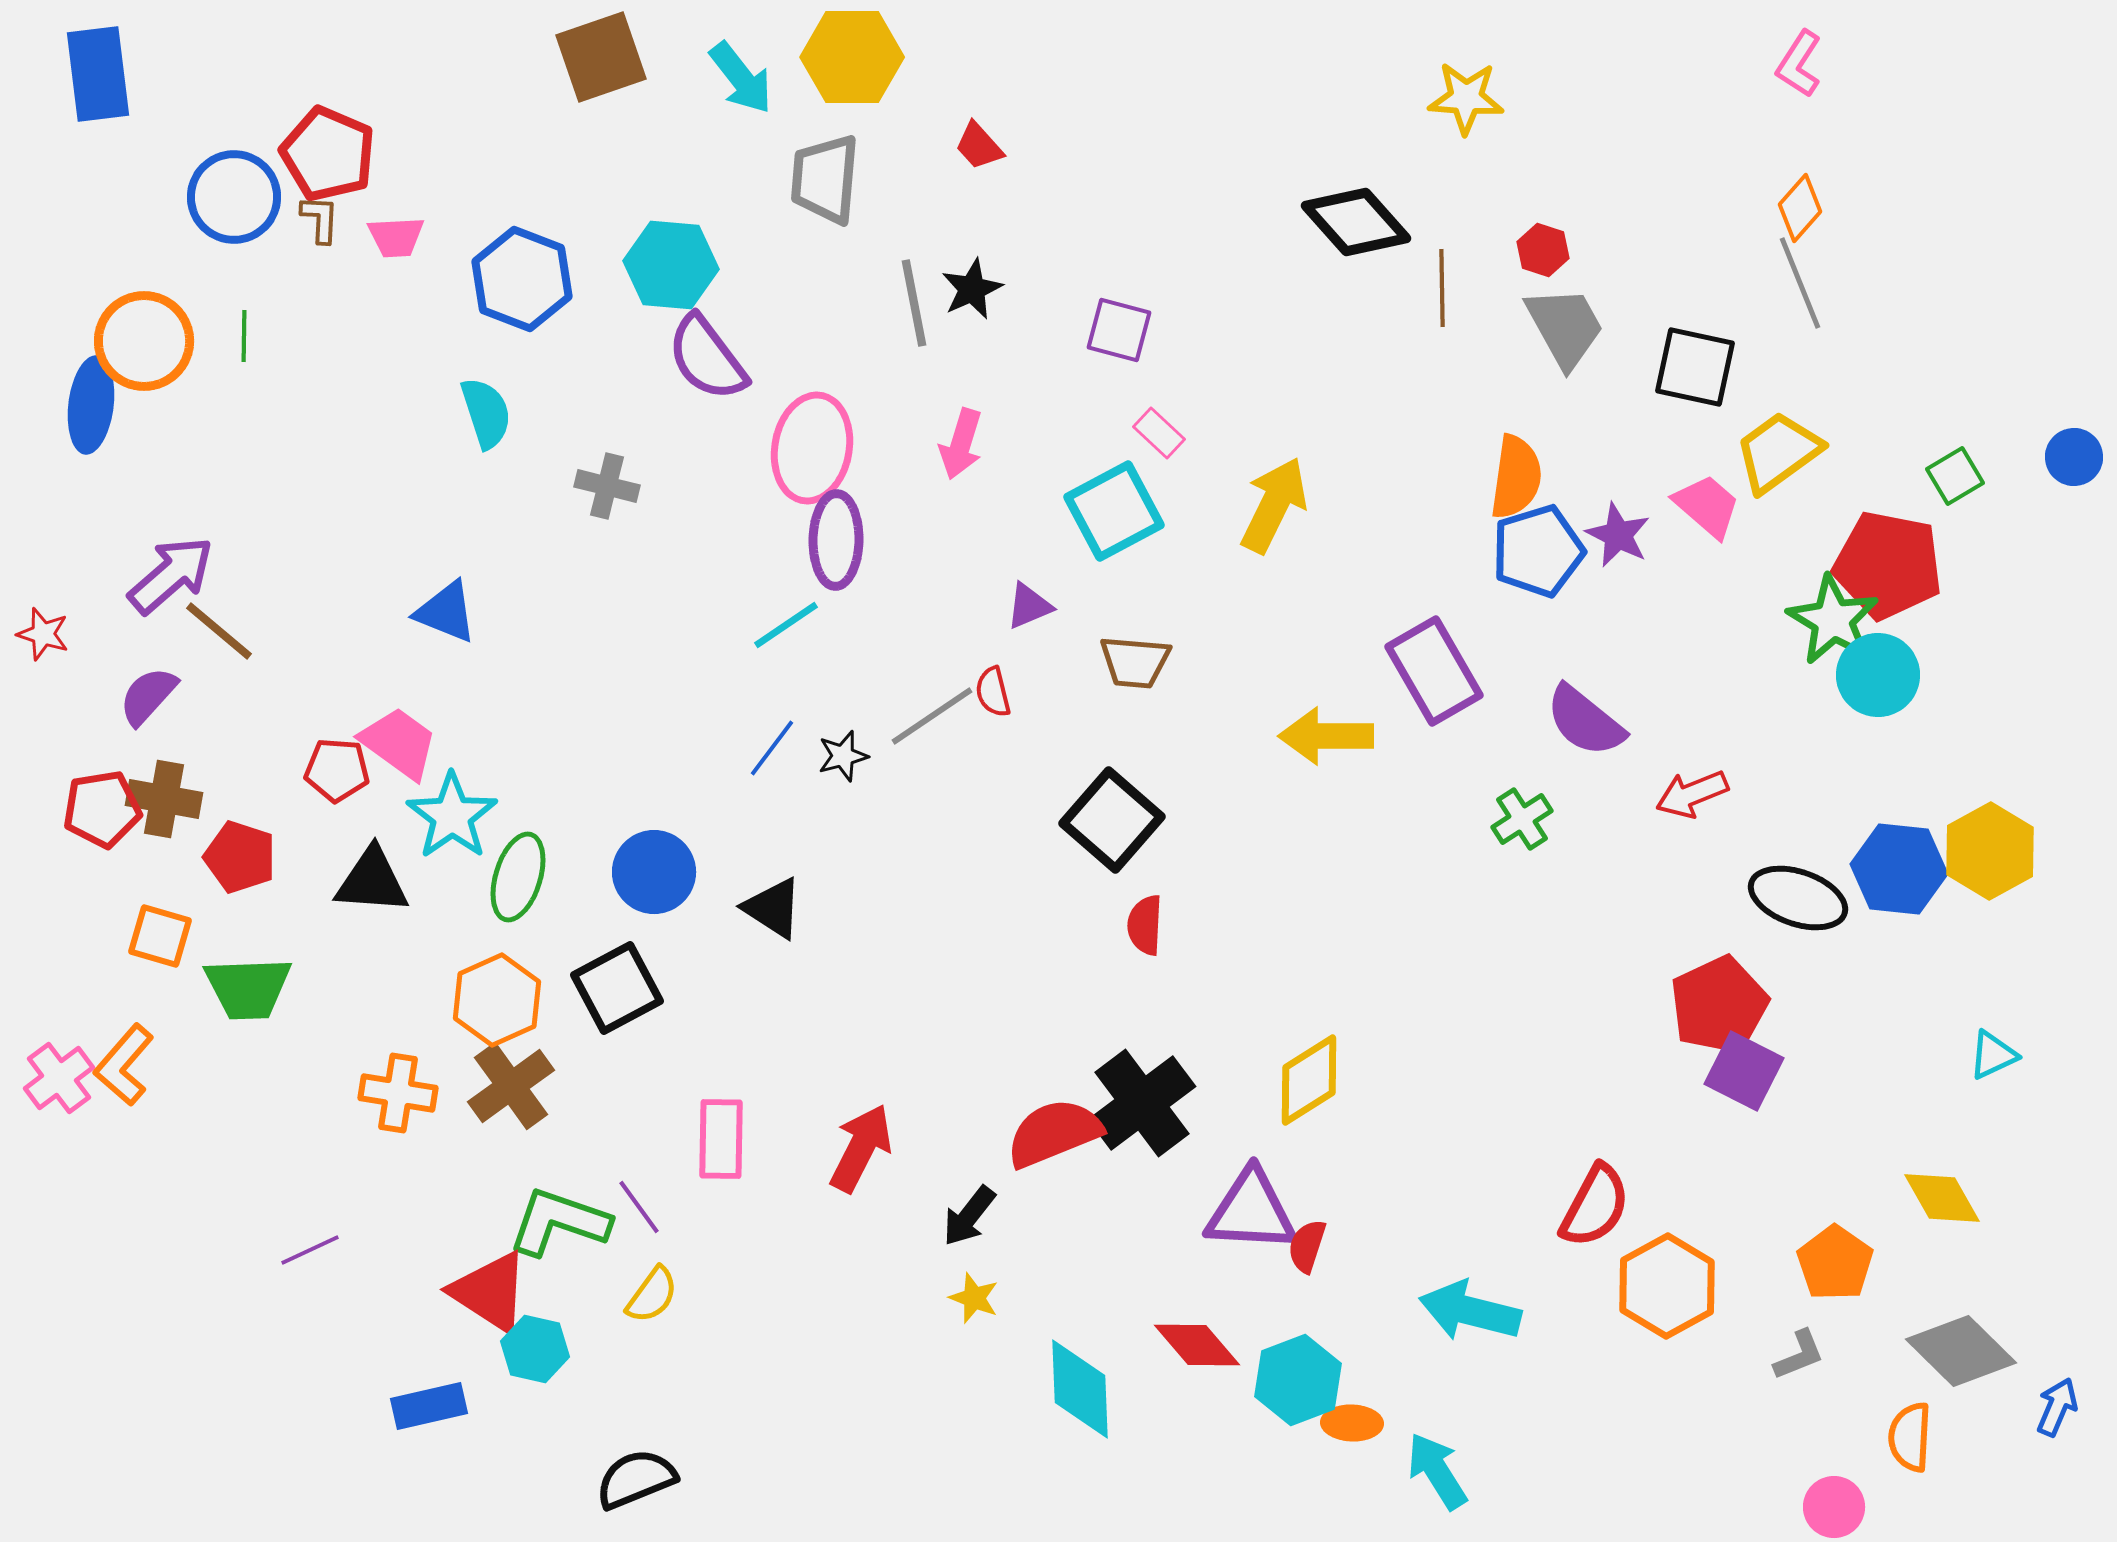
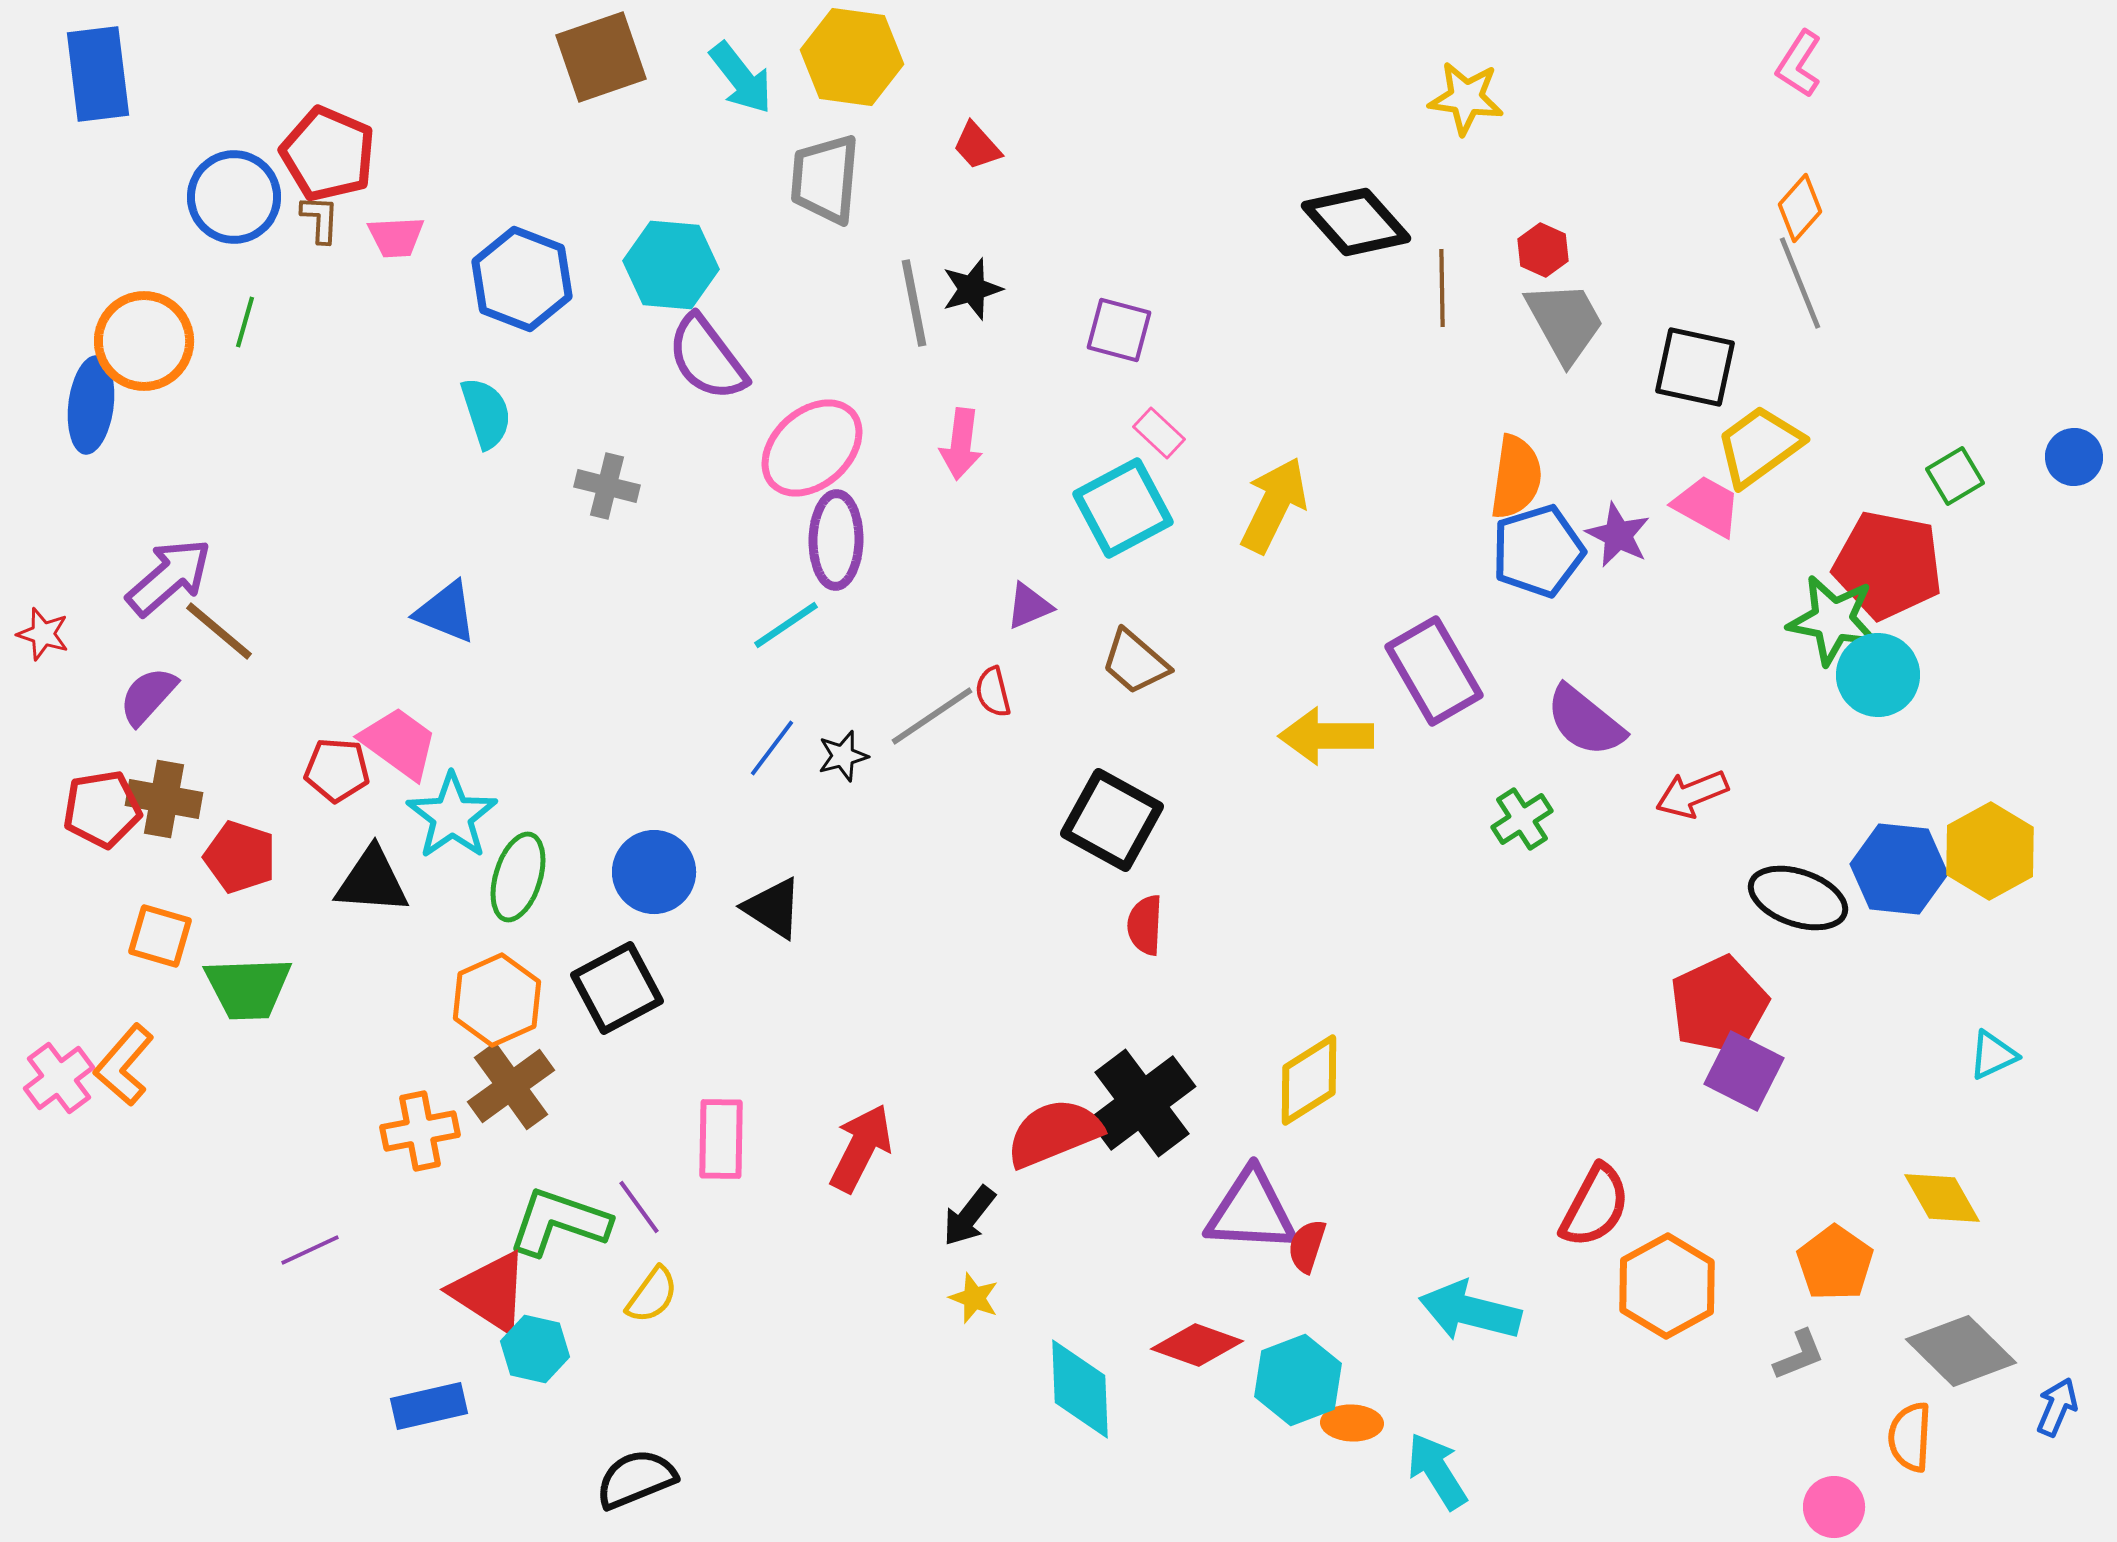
yellow hexagon at (852, 57): rotated 8 degrees clockwise
yellow star at (1466, 98): rotated 4 degrees clockwise
red trapezoid at (979, 146): moved 2 px left
red hexagon at (1543, 250): rotated 6 degrees clockwise
black star at (972, 289): rotated 8 degrees clockwise
gray trapezoid at (1565, 327): moved 5 px up
green line at (244, 336): moved 1 px right, 14 px up; rotated 15 degrees clockwise
pink arrow at (961, 444): rotated 10 degrees counterclockwise
pink ellipse at (812, 448): rotated 38 degrees clockwise
yellow trapezoid at (1778, 452): moved 19 px left, 6 px up
pink trapezoid at (1707, 506): rotated 12 degrees counterclockwise
cyan square at (1114, 511): moved 9 px right, 3 px up
purple arrow at (171, 575): moved 2 px left, 2 px down
green star at (1833, 620): rotated 20 degrees counterclockwise
brown trapezoid at (1135, 662): rotated 36 degrees clockwise
black square at (1112, 820): rotated 12 degrees counterclockwise
orange cross at (398, 1093): moved 22 px right, 38 px down; rotated 20 degrees counterclockwise
red diamond at (1197, 1345): rotated 30 degrees counterclockwise
